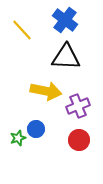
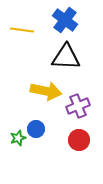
yellow line: rotated 40 degrees counterclockwise
